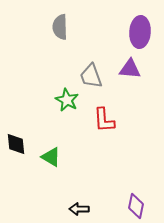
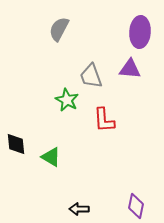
gray semicircle: moved 1 px left, 2 px down; rotated 30 degrees clockwise
